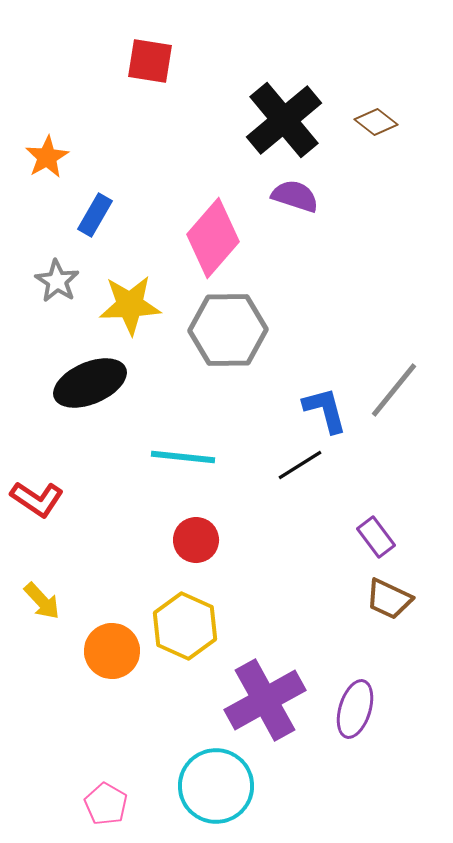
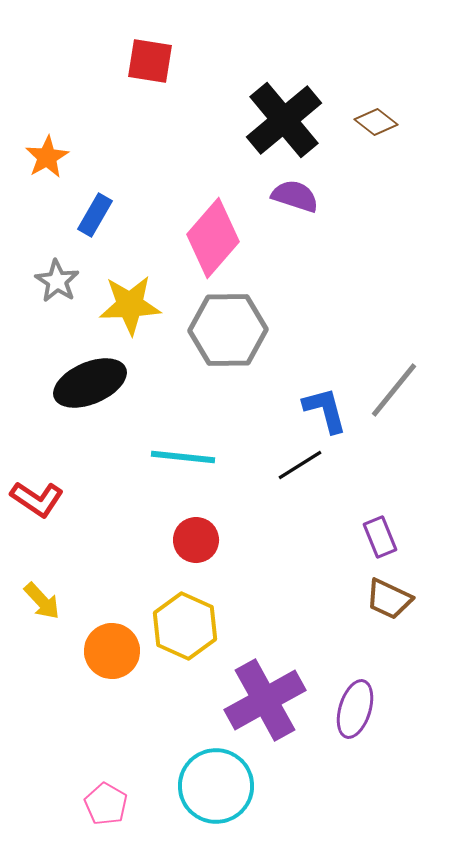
purple rectangle: moved 4 px right; rotated 15 degrees clockwise
